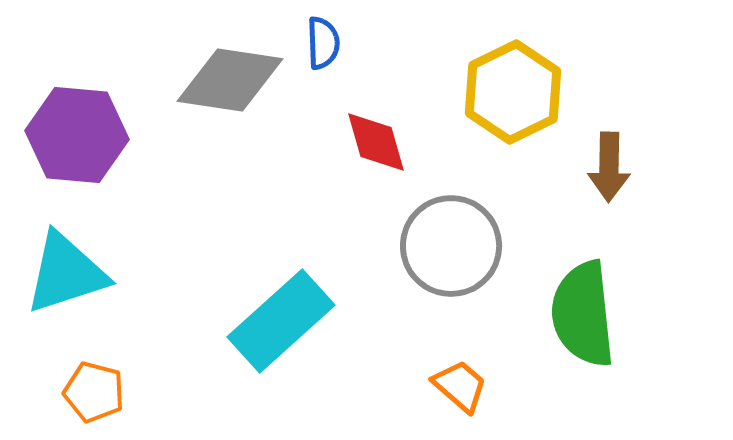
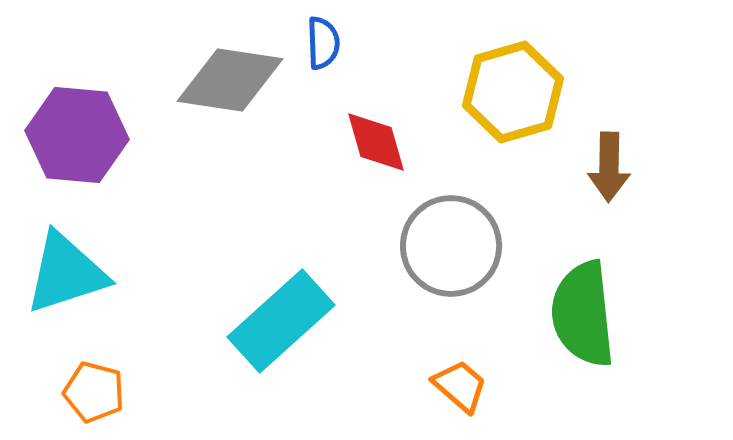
yellow hexagon: rotated 10 degrees clockwise
